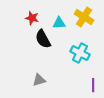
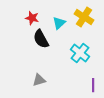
cyan triangle: rotated 40 degrees counterclockwise
black semicircle: moved 2 px left
cyan cross: rotated 12 degrees clockwise
